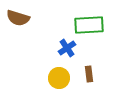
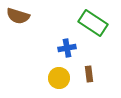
brown semicircle: moved 2 px up
green rectangle: moved 4 px right, 2 px up; rotated 36 degrees clockwise
blue cross: rotated 24 degrees clockwise
